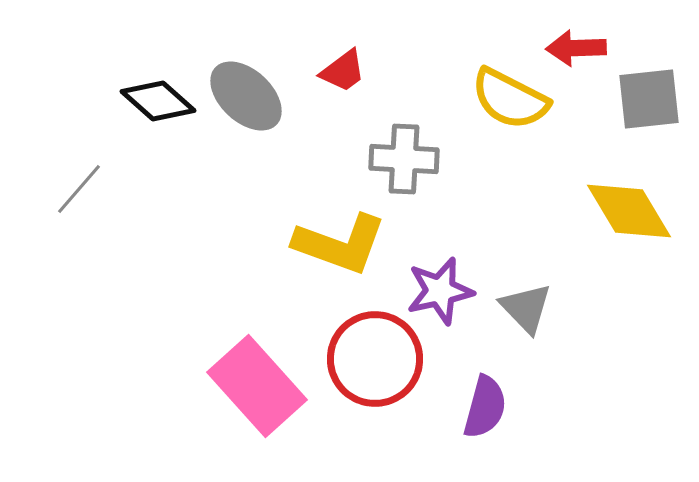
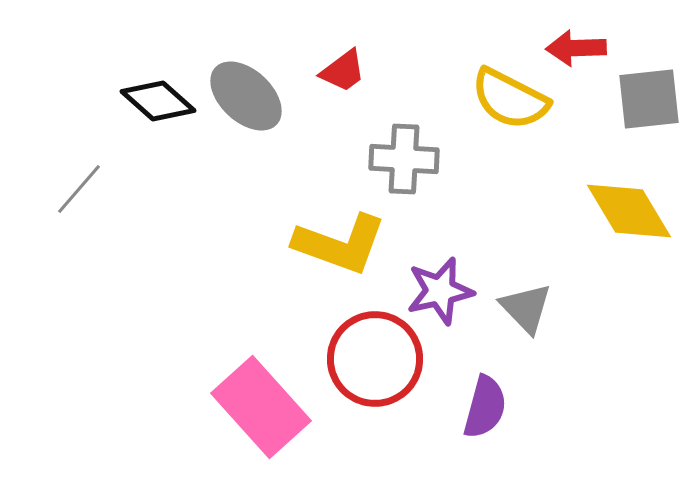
pink rectangle: moved 4 px right, 21 px down
